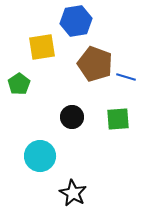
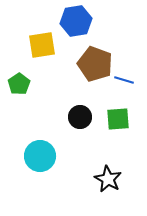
yellow square: moved 2 px up
blue line: moved 2 px left, 3 px down
black circle: moved 8 px right
black star: moved 35 px right, 14 px up
